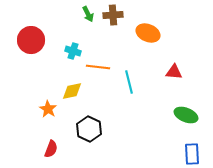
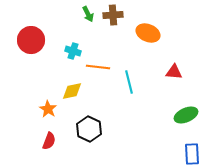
green ellipse: rotated 45 degrees counterclockwise
red semicircle: moved 2 px left, 8 px up
